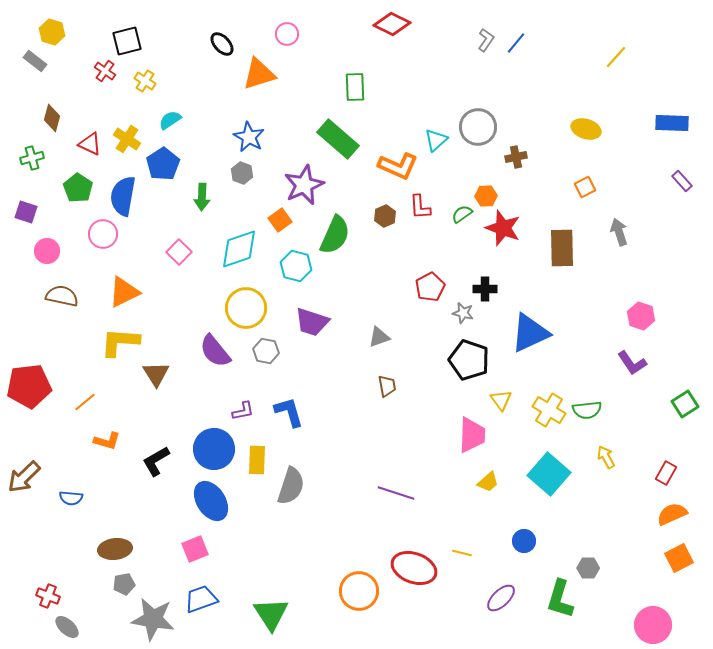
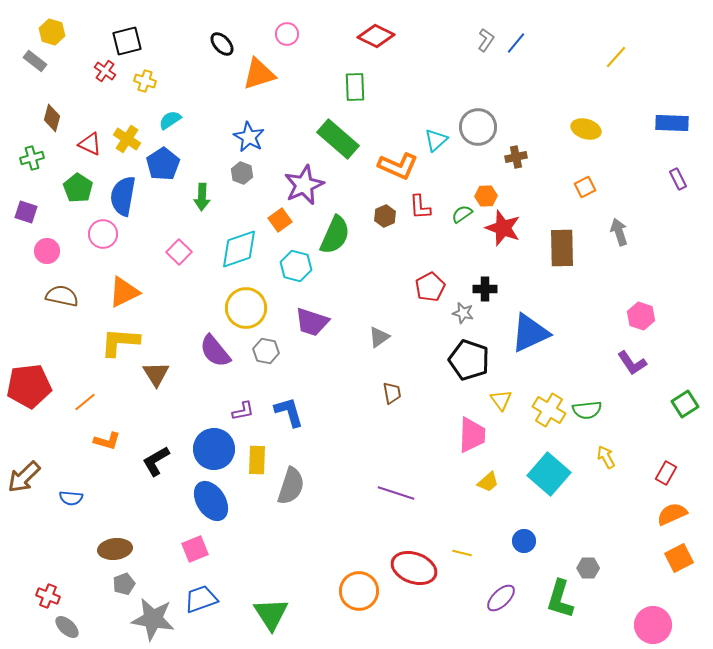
red diamond at (392, 24): moved 16 px left, 12 px down
yellow cross at (145, 81): rotated 15 degrees counterclockwise
purple rectangle at (682, 181): moved 4 px left, 2 px up; rotated 15 degrees clockwise
gray triangle at (379, 337): rotated 15 degrees counterclockwise
brown trapezoid at (387, 386): moved 5 px right, 7 px down
gray pentagon at (124, 584): rotated 10 degrees counterclockwise
